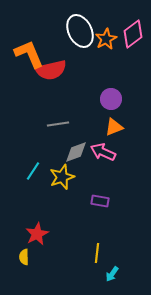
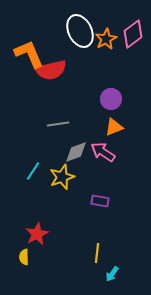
pink arrow: rotated 10 degrees clockwise
